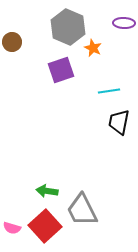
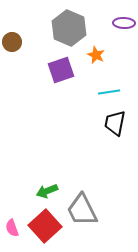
gray hexagon: moved 1 px right, 1 px down
orange star: moved 3 px right, 7 px down
cyan line: moved 1 px down
black trapezoid: moved 4 px left, 1 px down
green arrow: rotated 30 degrees counterclockwise
pink semicircle: rotated 54 degrees clockwise
